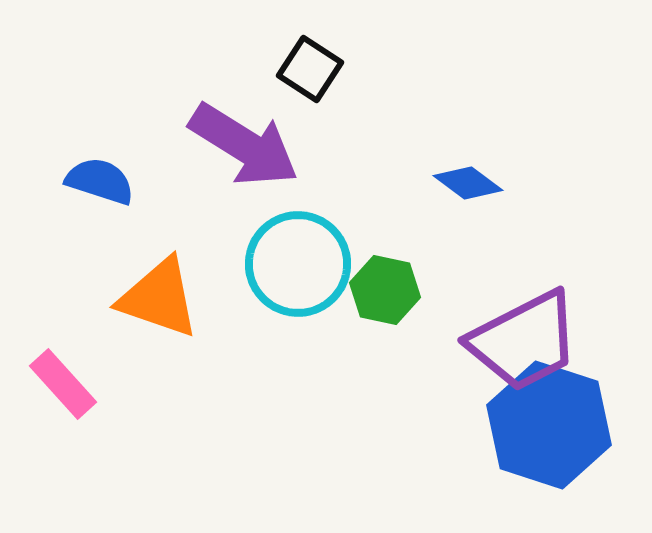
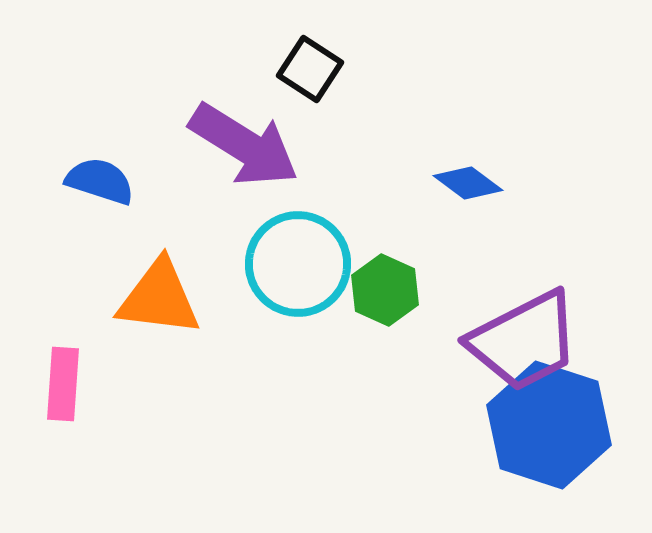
green hexagon: rotated 12 degrees clockwise
orange triangle: rotated 12 degrees counterclockwise
pink rectangle: rotated 46 degrees clockwise
